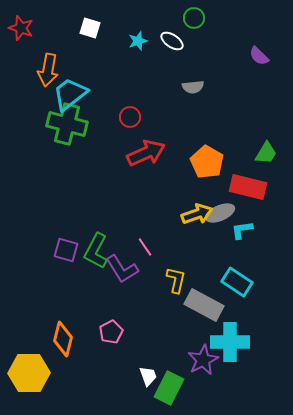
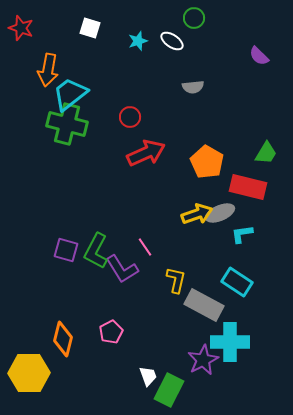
cyan L-shape: moved 4 px down
green rectangle: moved 2 px down
